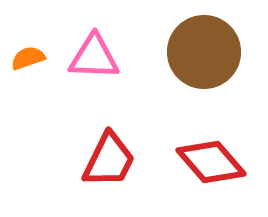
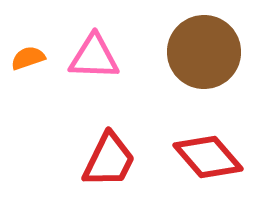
red diamond: moved 3 px left, 5 px up
